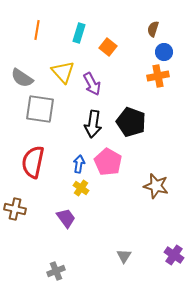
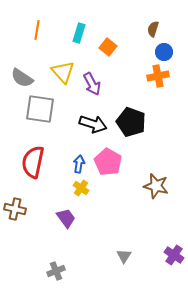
black arrow: rotated 80 degrees counterclockwise
